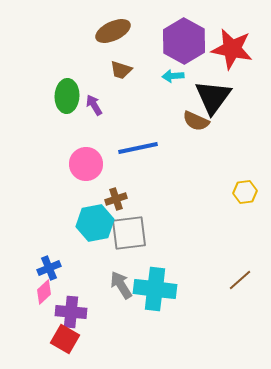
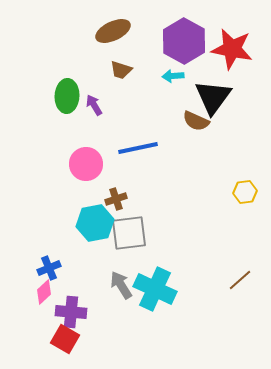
cyan cross: rotated 18 degrees clockwise
